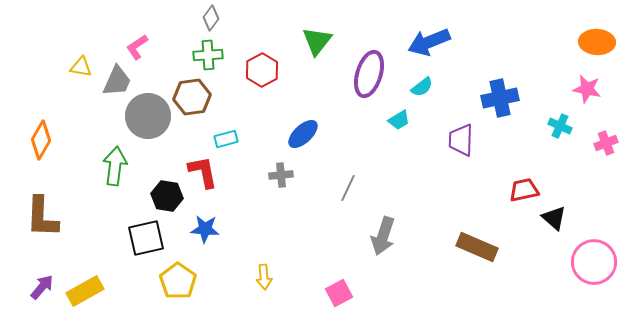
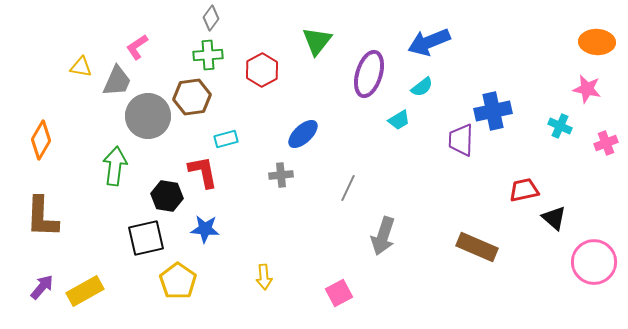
blue cross: moved 7 px left, 13 px down
